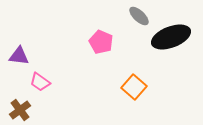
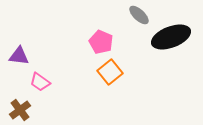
gray ellipse: moved 1 px up
orange square: moved 24 px left, 15 px up; rotated 10 degrees clockwise
